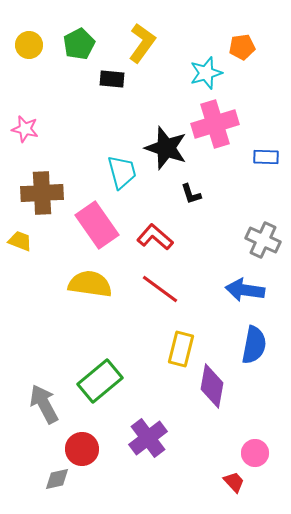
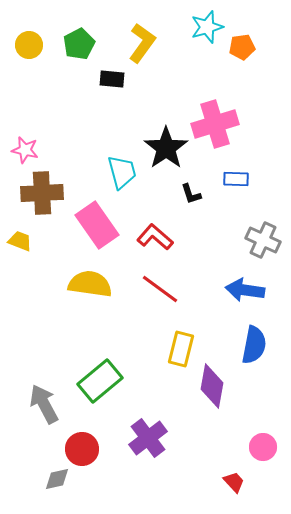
cyan star: moved 1 px right, 46 px up
pink star: moved 21 px down
black star: rotated 18 degrees clockwise
blue rectangle: moved 30 px left, 22 px down
pink circle: moved 8 px right, 6 px up
